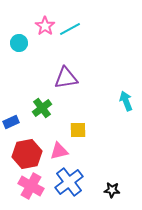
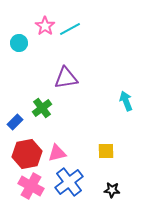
blue rectangle: moved 4 px right; rotated 21 degrees counterclockwise
yellow square: moved 28 px right, 21 px down
pink triangle: moved 2 px left, 2 px down
